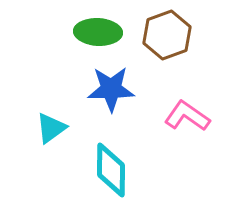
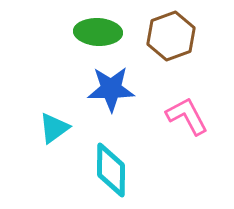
brown hexagon: moved 4 px right, 1 px down
pink L-shape: rotated 27 degrees clockwise
cyan triangle: moved 3 px right
